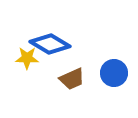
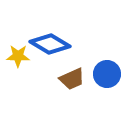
yellow star: moved 9 px left, 2 px up
blue circle: moved 7 px left, 1 px down
